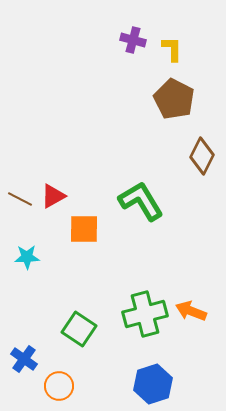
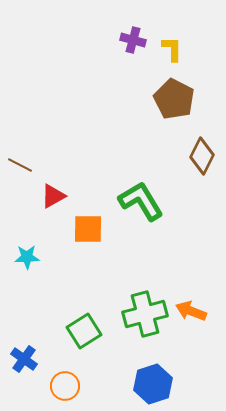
brown line: moved 34 px up
orange square: moved 4 px right
green square: moved 5 px right, 2 px down; rotated 24 degrees clockwise
orange circle: moved 6 px right
